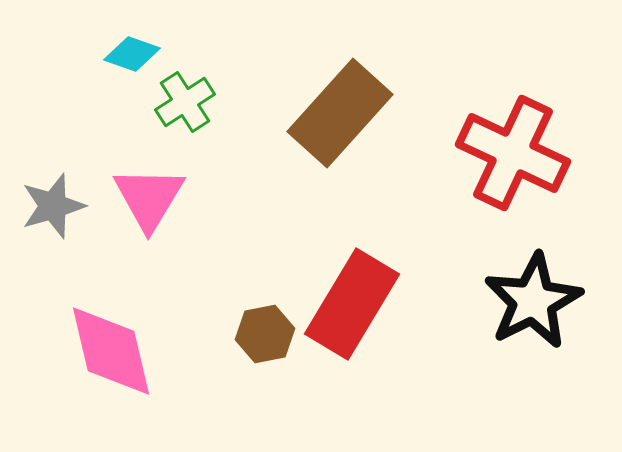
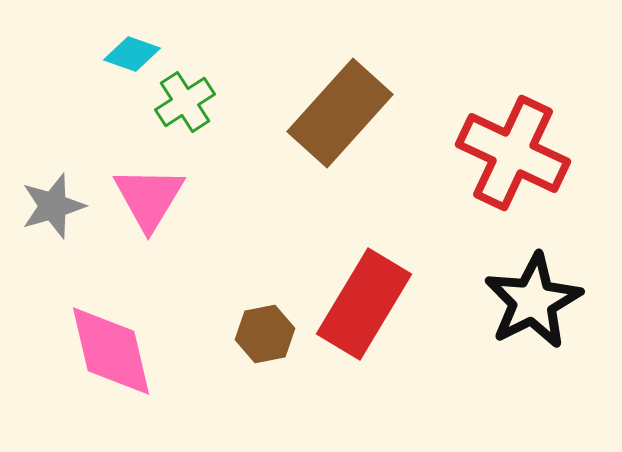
red rectangle: moved 12 px right
